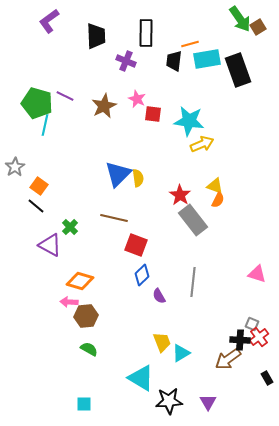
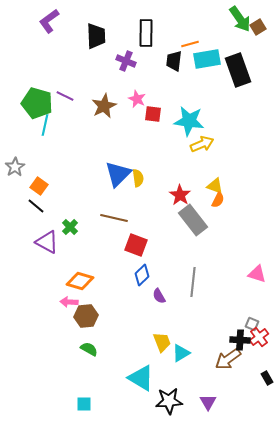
purple triangle at (50, 245): moved 3 px left, 3 px up
